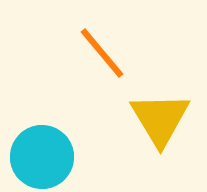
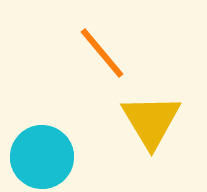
yellow triangle: moved 9 px left, 2 px down
